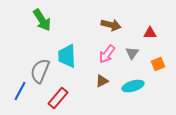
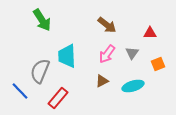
brown arrow: moved 4 px left; rotated 24 degrees clockwise
blue line: rotated 72 degrees counterclockwise
